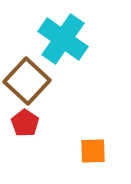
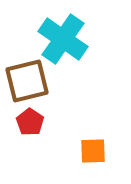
brown square: rotated 33 degrees clockwise
red pentagon: moved 5 px right, 1 px up
